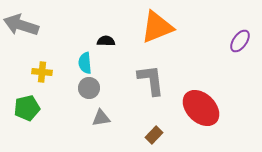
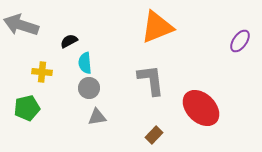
black semicircle: moved 37 px left; rotated 30 degrees counterclockwise
gray triangle: moved 4 px left, 1 px up
